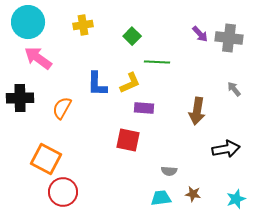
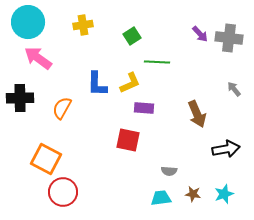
green square: rotated 12 degrees clockwise
brown arrow: moved 3 px down; rotated 32 degrees counterclockwise
cyan star: moved 12 px left, 5 px up
